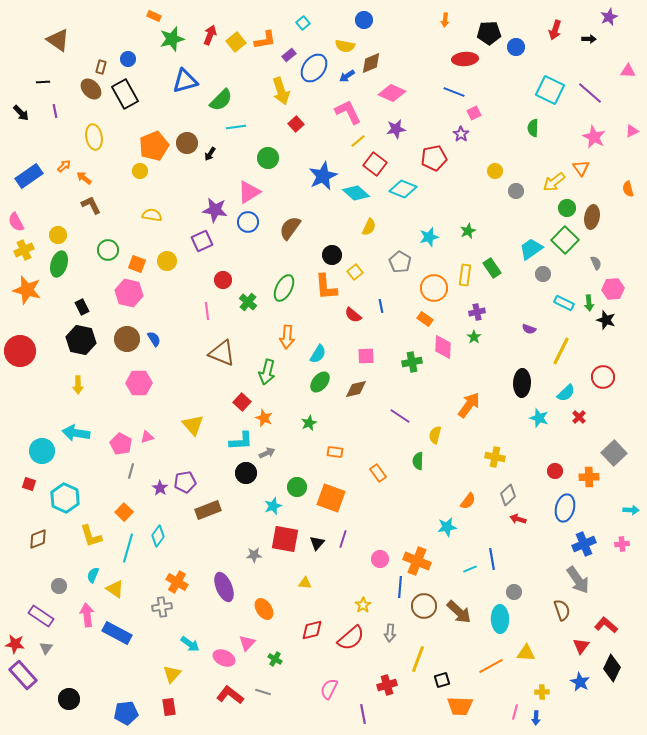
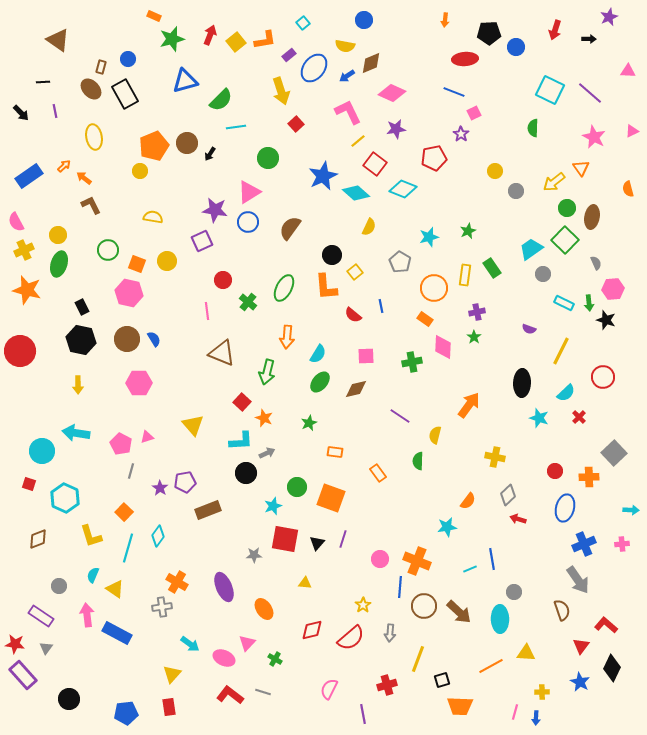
yellow semicircle at (152, 215): moved 1 px right, 2 px down
